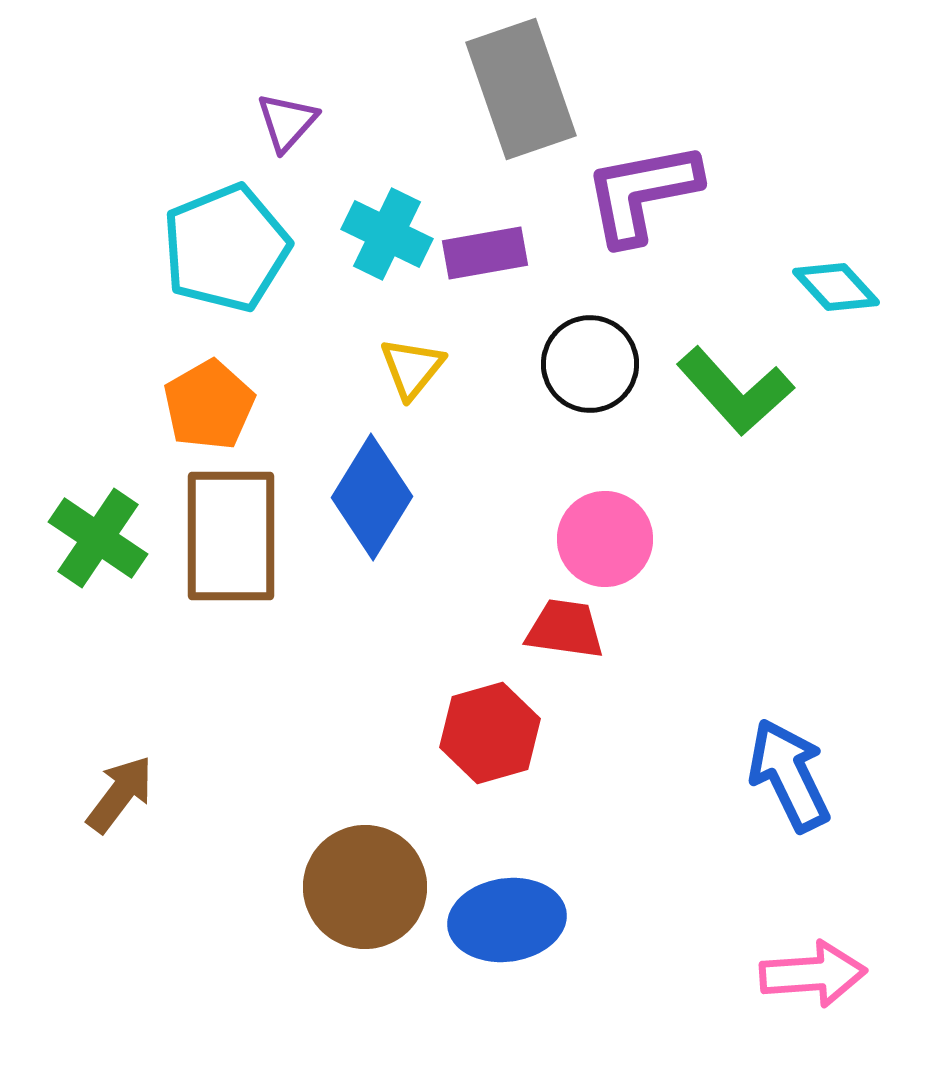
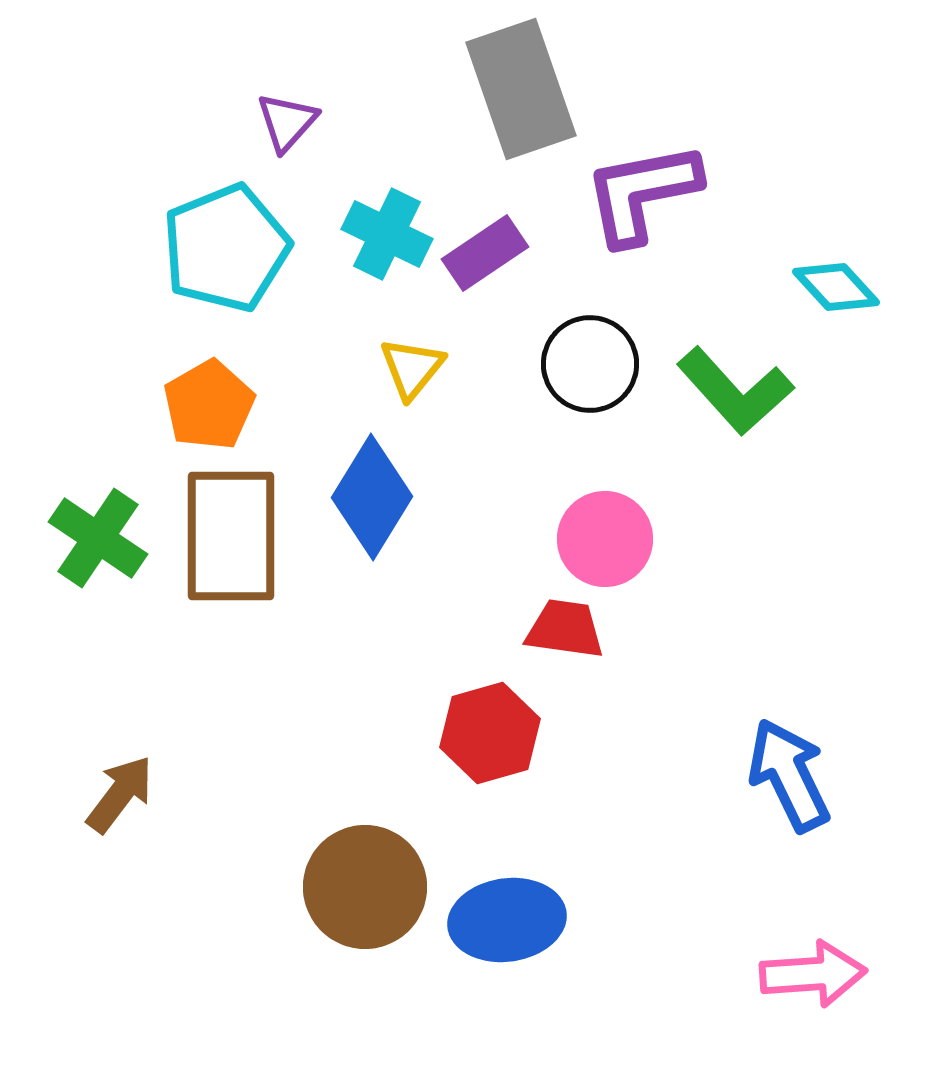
purple rectangle: rotated 24 degrees counterclockwise
